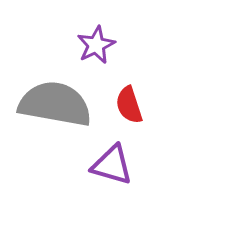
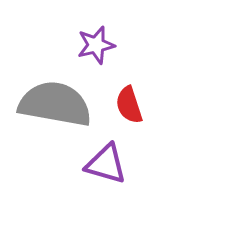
purple star: rotated 12 degrees clockwise
purple triangle: moved 6 px left, 1 px up
